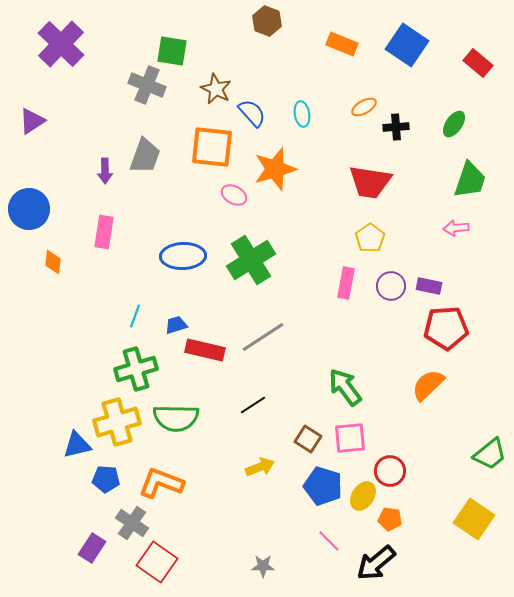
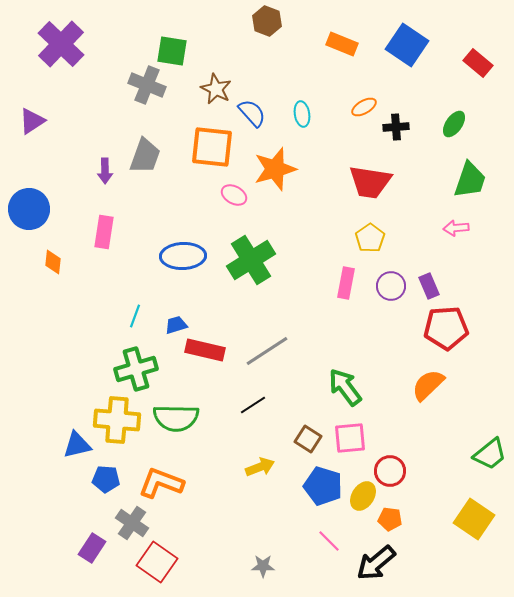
purple rectangle at (429, 286): rotated 55 degrees clockwise
gray line at (263, 337): moved 4 px right, 14 px down
yellow cross at (117, 422): moved 2 px up; rotated 21 degrees clockwise
